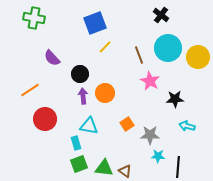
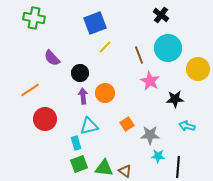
yellow circle: moved 12 px down
black circle: moved 1 px up
cyan triangle: rotated 24 degrees counterclockwise
